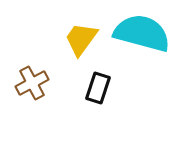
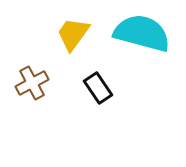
yellow trapezoid: moved 8 px left, 5 px up
black rectangle: rotated 52 degrees counterclockwise
